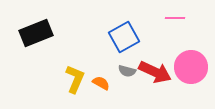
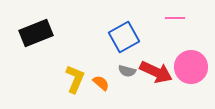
red arrow: moved 1 px right
orange semicircle: rotated 12 degrees clockwise
